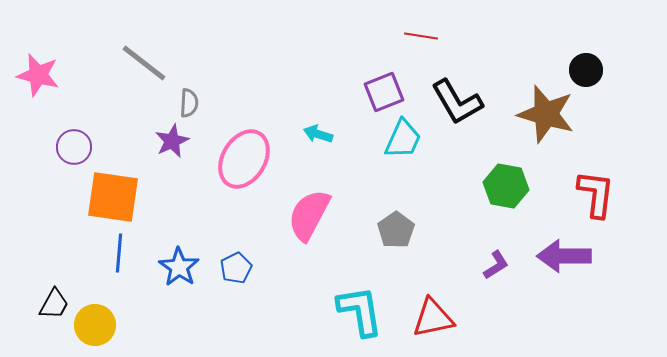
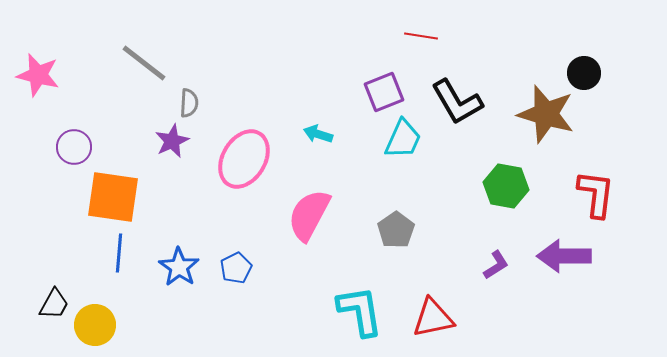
black circle: moved 2 px left, 3 px down
